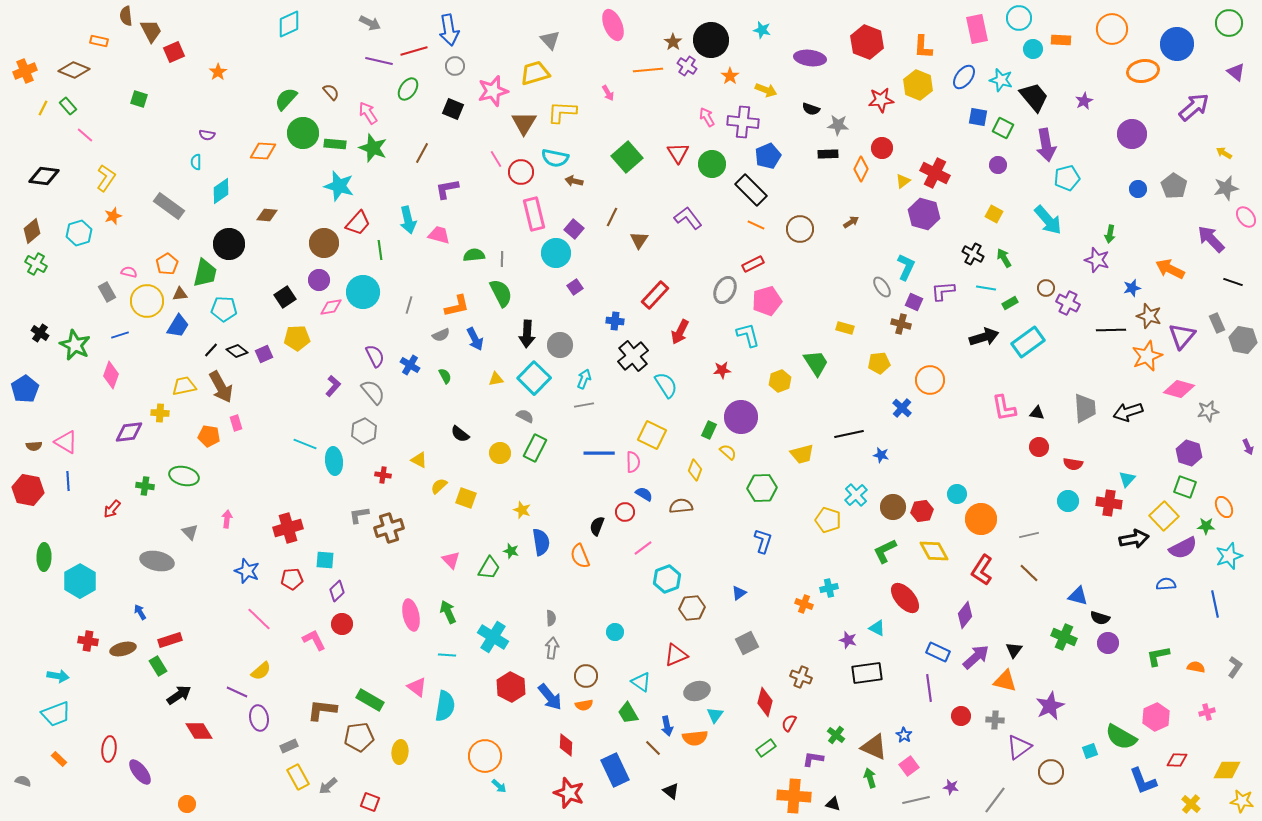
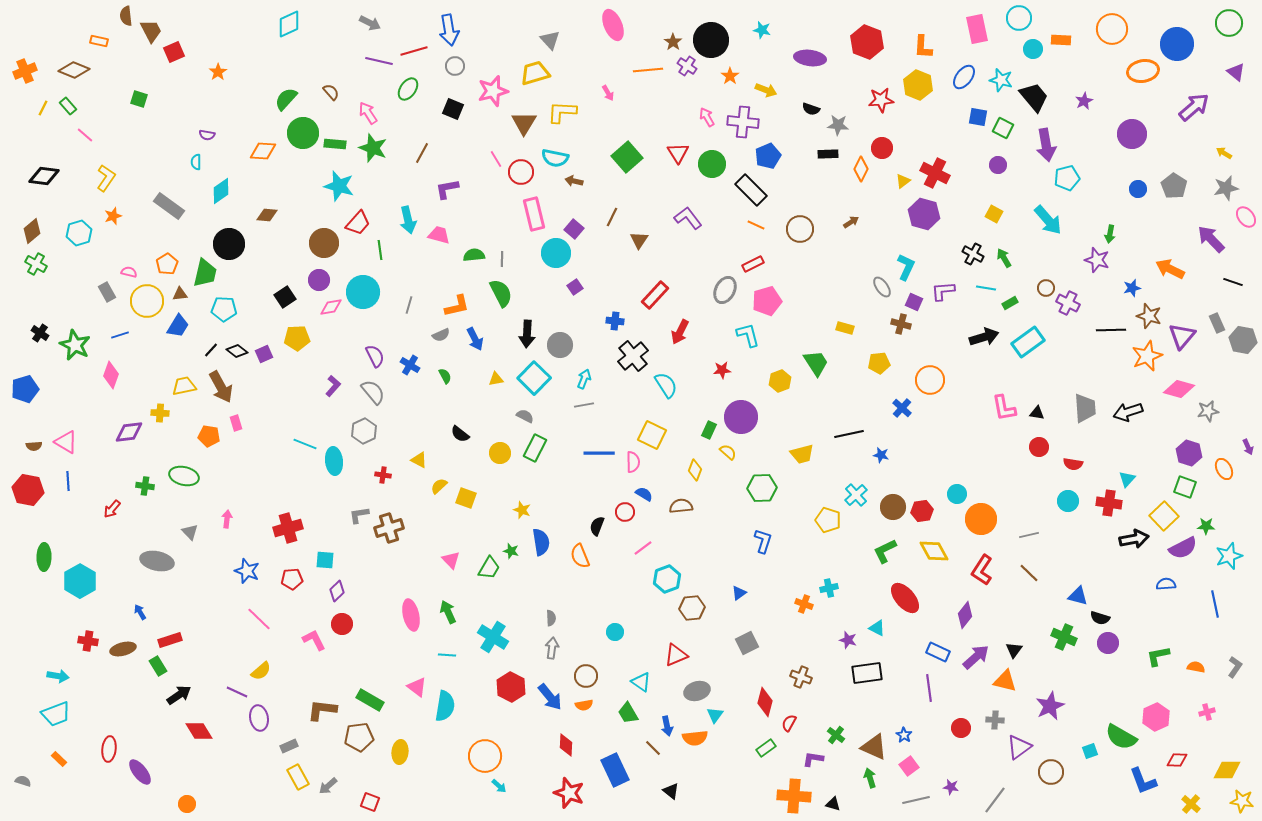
blue pentagon at (25, 389): rotated 16 degrees clockwise
orange ellipse at (1224, 507): moved 38 px up
red circle at (961, 716): moved 12 px down
